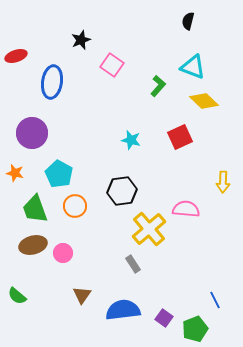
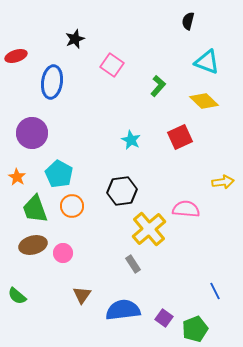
black star: moved 6 px left, 1 px up
cyan triangle: moved 14 px right, 5 px up
cyan star: rotated 12 degrees clockwise
orange star: moved 2 px right, 4 px down; rotated 18 degrees clockwise
yellow arrow: rotated 100 degrees counterclockwise
orange circle: moved 3 px left
blue line: moved 9 px up
